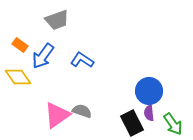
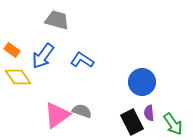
gray trapezoid: rotated 145 degrees counterclockwise
orange rectangle: moved 8 px left, 5 px down
blue circle: moved 7 px left, 9 px up
black rectangle: moved 1 px up
